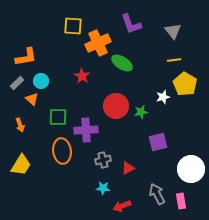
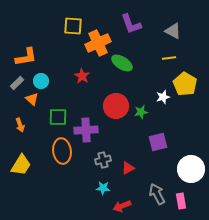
gray triangle: rotated 24 degrees counterclockwise
yellow line: moved 5 px left, 2 px up
